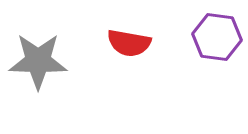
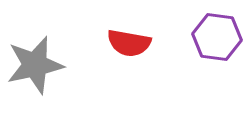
gray star: moved 3 px left, 4 px down; rotated 14 degrees counterclockwise
